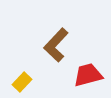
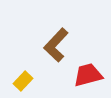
yellow rectangle: moved 1 px right, 1 px up
